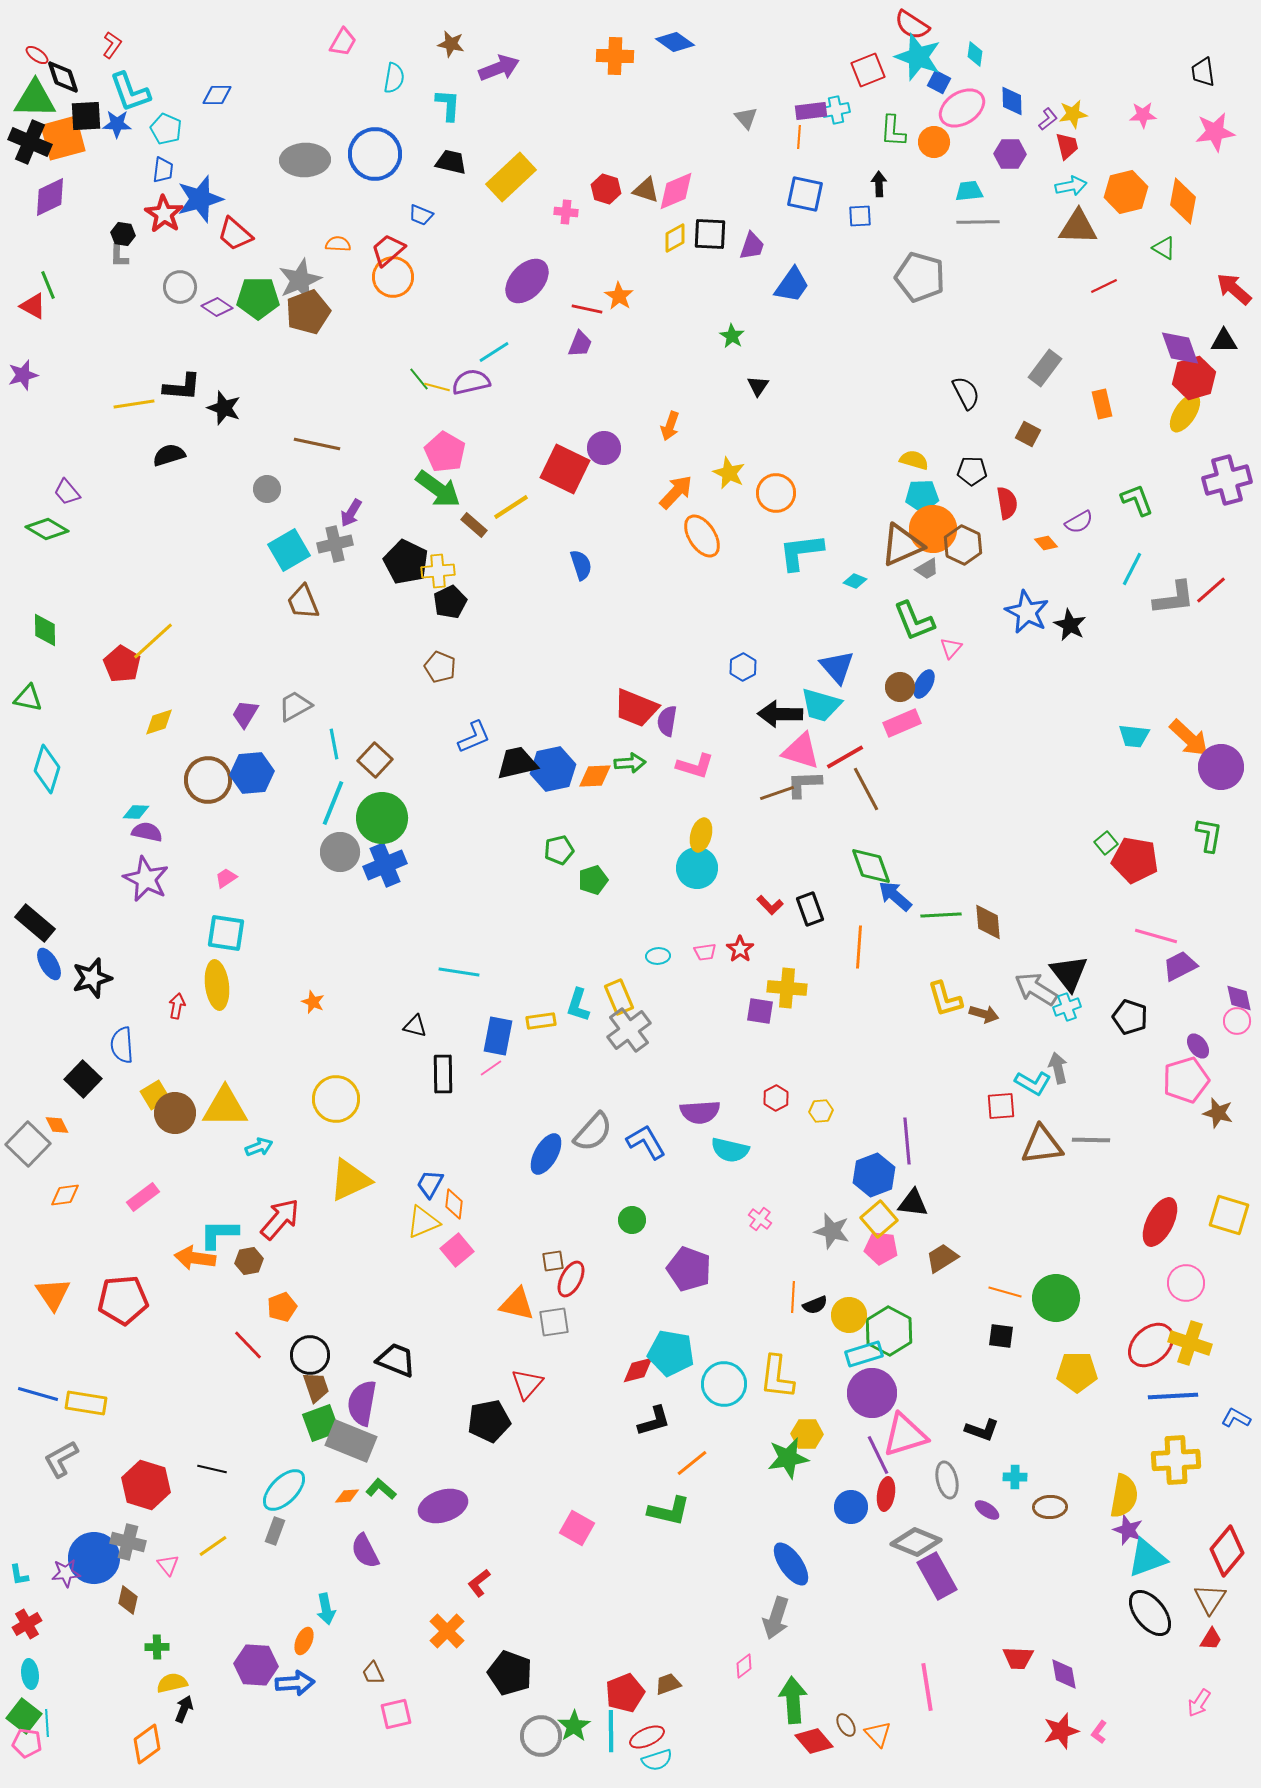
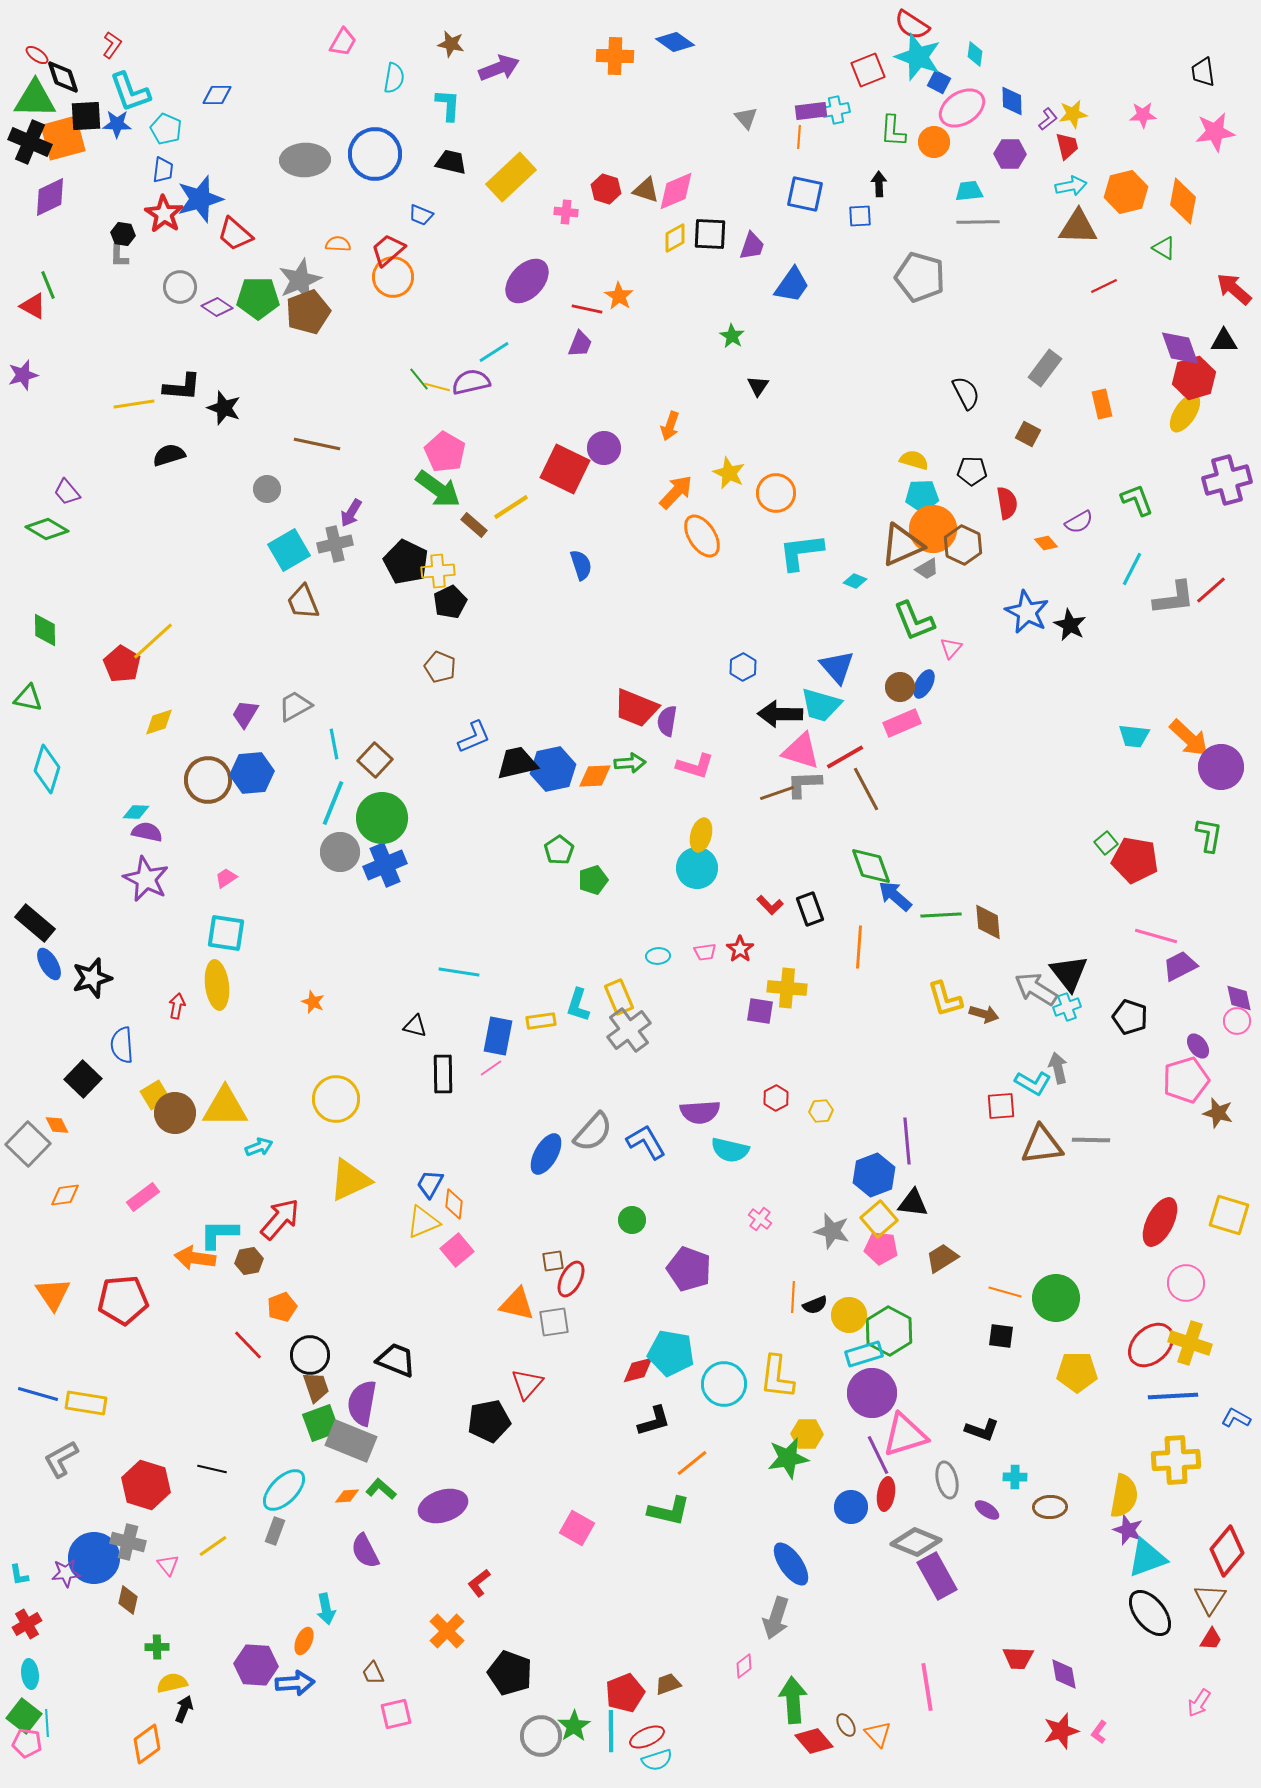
green pentagon at (559, 850): rotated 20 degrees counterclockwise
